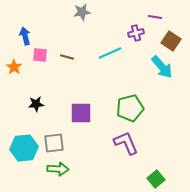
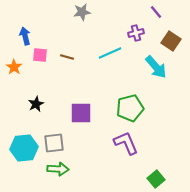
purple line: moved 1 px right, 5 px up; rotated 40 degrees clockwise
cyan arrow: moved 6 px left
black star: rotated 21 degrees counterclockwise
